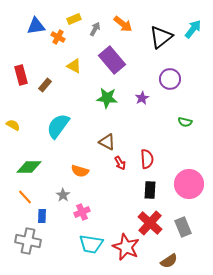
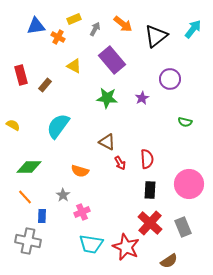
black triangle: moved 5 px left, 1 px up
